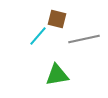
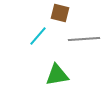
brown square: moved 3 px right, 6 px up
gray line: rotated 8 degrees clockwise
